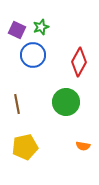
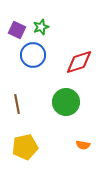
red diamond: rotated 44 degrees clockwise
orange semicircle: moved 1 px up
